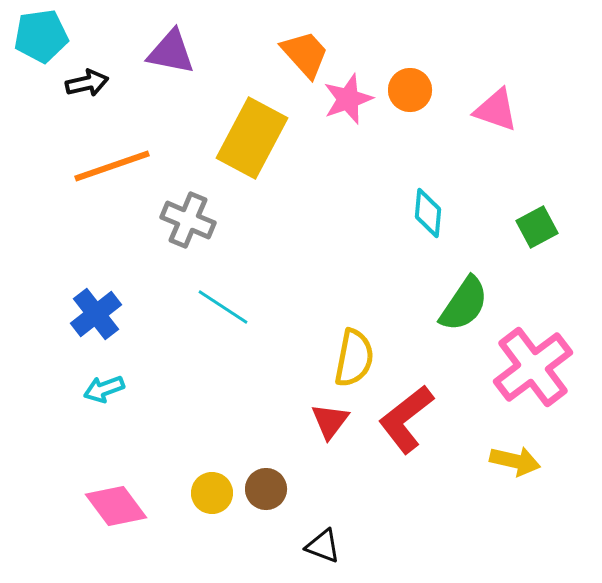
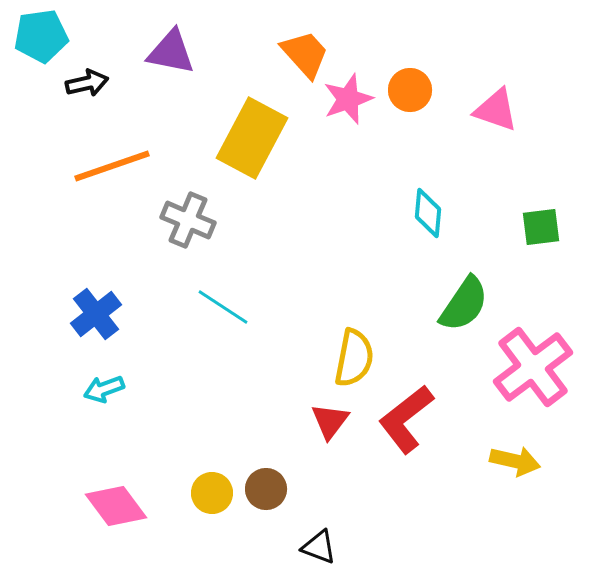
green square: moved 4 px right; rotated 21 degrees clockwise
black triangle: moved 4 px left, 1 px down
